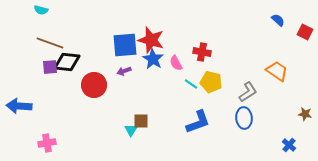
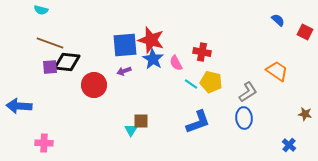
pink cross: moved 3 px left; rotated 12 degrees clockwise
